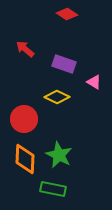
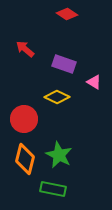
orange diamond: rotated 12 degrees clockwise
